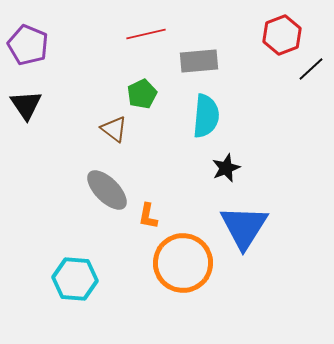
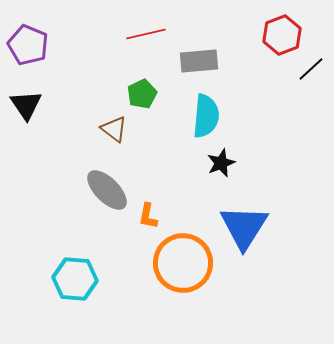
black star: moved 5 px left, 5 px up
